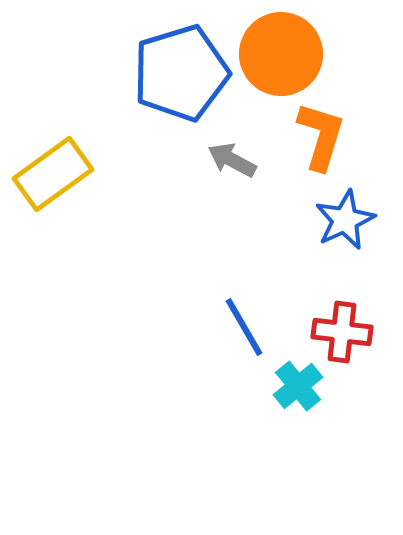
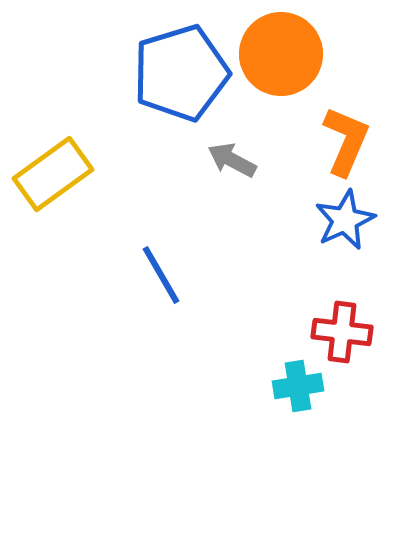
orange L-shape: moved 25 px right, 5 px down; rotated 6 degrees clockwise
blue line: moved 83 px left, 52 px up
cyan cross: rotated 30 degrees clockwise
